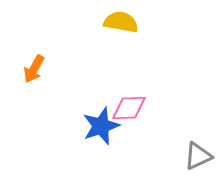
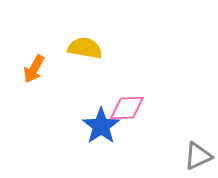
yellow semicircle: moved 36 px left, 26 px down
pink diamond: moved 2 px left
blue star: rotated 15 degrees counterclockwise
